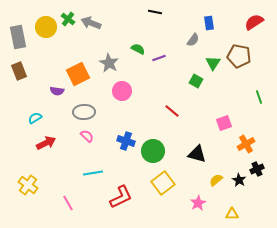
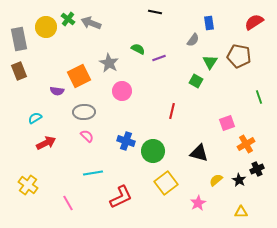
gray rectangle: moved 1 px right, 2 px down
green triangle: moved 3 px left, 1 px up
orange square: moved 1 px right, 2 px down
red line: rotated 63 degrees clockwise
pink square: moved 3 px right
black triangle: moved 2 px right, 1 px up
yellow square: moved 3 px right
yellow triangle: moved 9 px right, 2 px up
